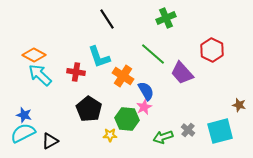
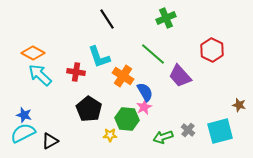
orange diamond: moved 1 px left, 2 px up
purple trapezoid: moved 2 px left, 3 px down
blue semicircle: moved 1 px left, 1 px down
